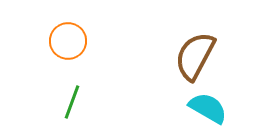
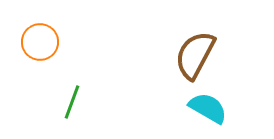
orange circle: moved 28 px left, 1 px down
brown semicircle: moved 1 px up
